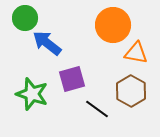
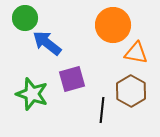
black line: moved 5 px right, 1 px down; rotated 60 degrees clockwise
